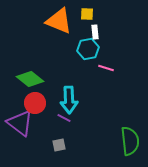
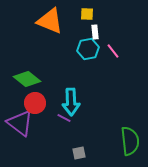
orange triangle: moved 9 px left
pink line: moved 7 px right, 17 px up; rotated 35 degrees clockwise
green diamond: moved 3 px left
cyan arrow: moved 2 px right, 2 px down
gray square: moved 20 px right, 8 px down
